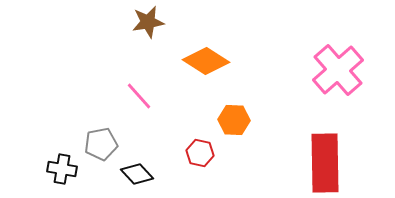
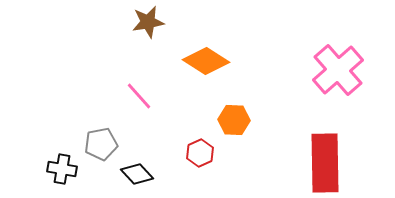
red hexagon: rotated 24 degrees clockwise
